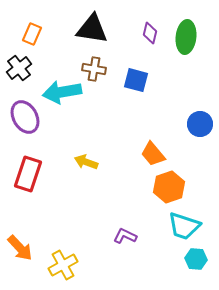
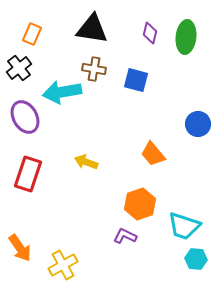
blue circle: moved 2 px left
orange hexagon: moved 29 px left, 17 px down
orange arrow: rotated 8 degrees clockwise
